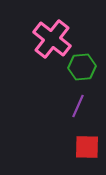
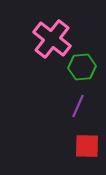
red square: moved 1 px up
